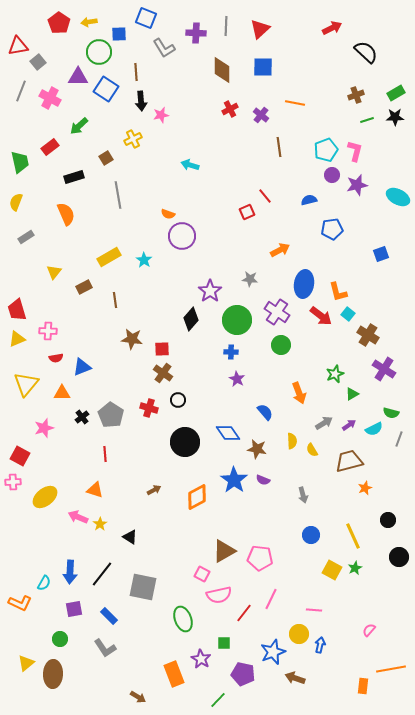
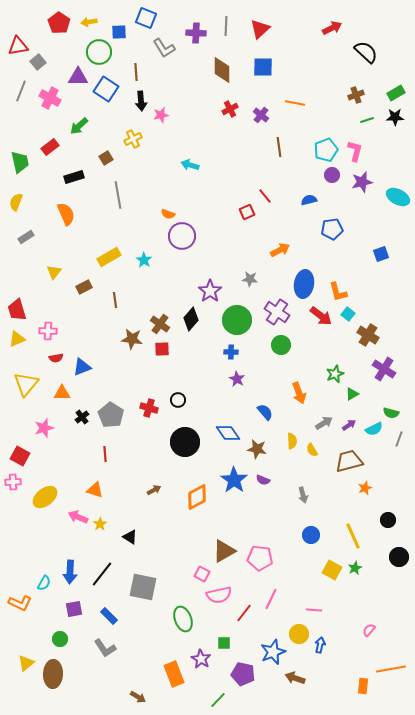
blue square at (119, 34): moved 2 px up
purple star at (357, 185): moved 5 px right, 3 px up
brown cross at (163, 373): moved 3 px left, 49 px up
